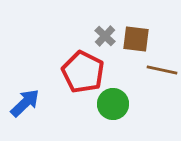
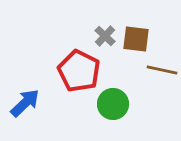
red pentagon: moved 4 px left, 1 px up
